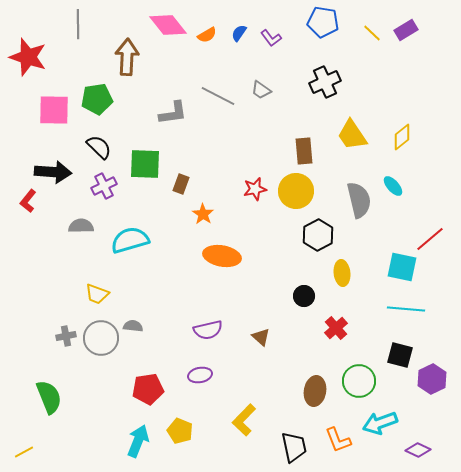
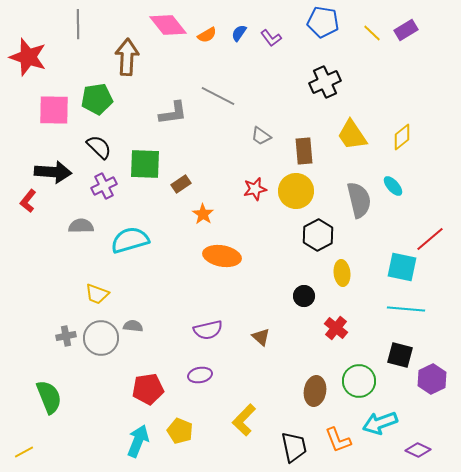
gray trapezoid at (261, 90): moved 46 px down
brown rectangle at (181, 184): rotated 36 degrees clockwise
red cross at (336, 328): rotated 10 degrees counterclockwise
